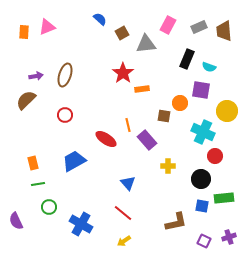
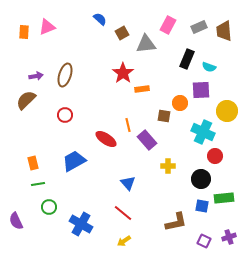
purple square at (201, 90): rotated 12 degrees counterclockwise
